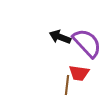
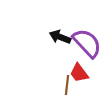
red trapezoid: rotated 45 degrees clockwise
